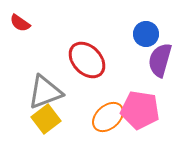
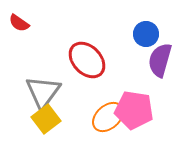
red semicircle: moved 1 px left
gray triangle: moved 2 px left; rotated 33 degrees counterclockwise
pink pentagon: moved 6 px left
